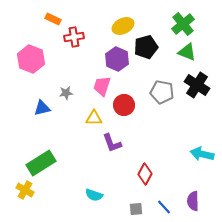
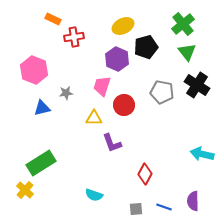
green triangle: rotated 30 degrees clockwise
pink hexagon: moved 3 px right, 11 px down
yellow cross: rotated 12 degrees clockwise
blue line: rotated 28 degrees counterclockwise
